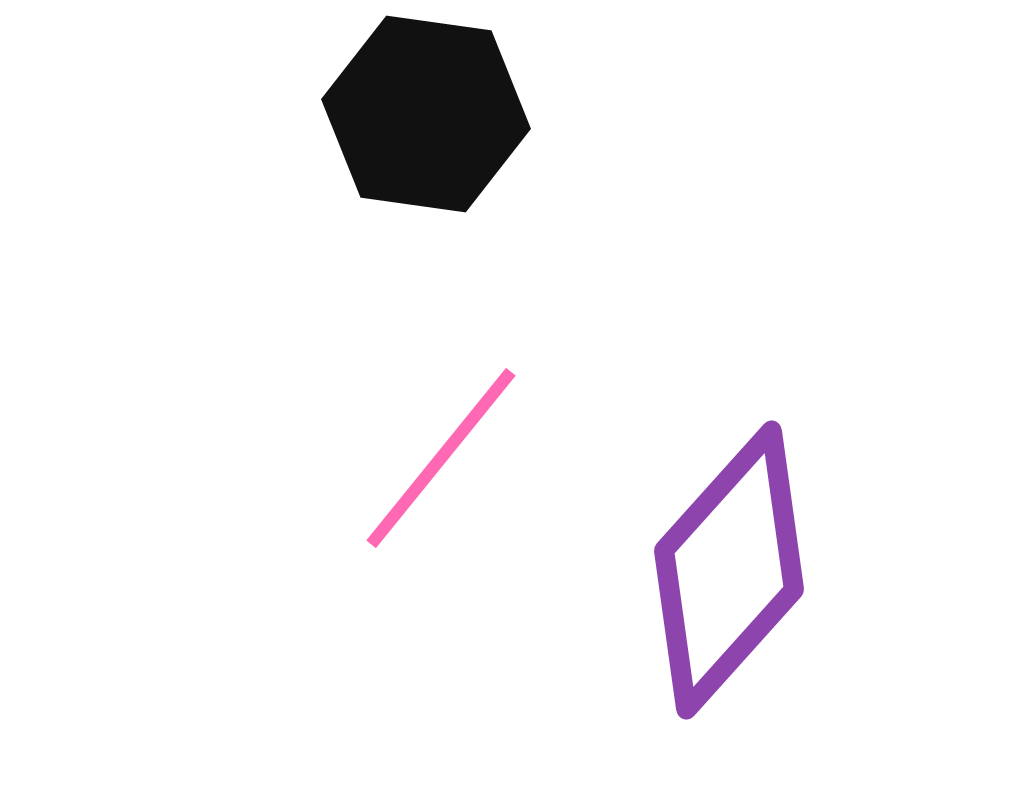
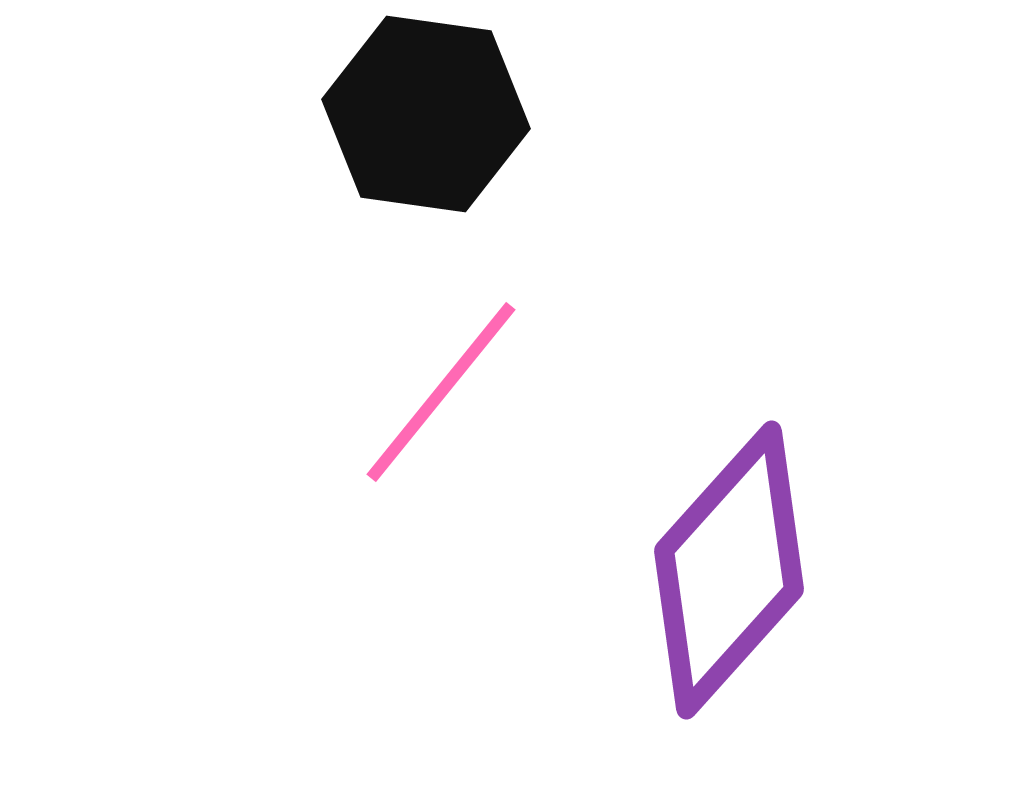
pink line: moved 66 px up
